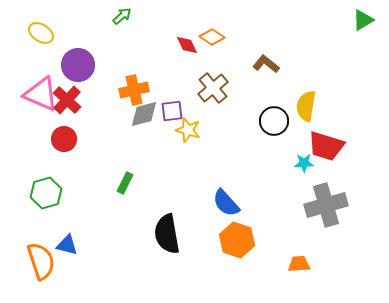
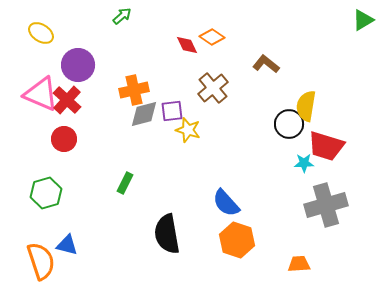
black circle: moved 15 px right, 3 px down
